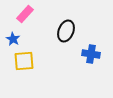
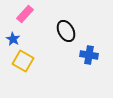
black ellipse: rotated 50 degrees counterclockwise
blue cross: moved 2 px left, 1 px down
yellow square: moved 1 px left; rotated 35 degrees clockwise
